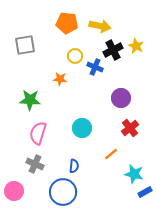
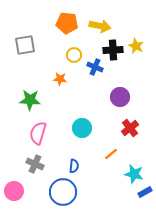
black cross: rotated 24 degrees clockwise
yellow circle: moved 1 px left, 1 px up
purple circle: moved 1 px left, 1 px up
